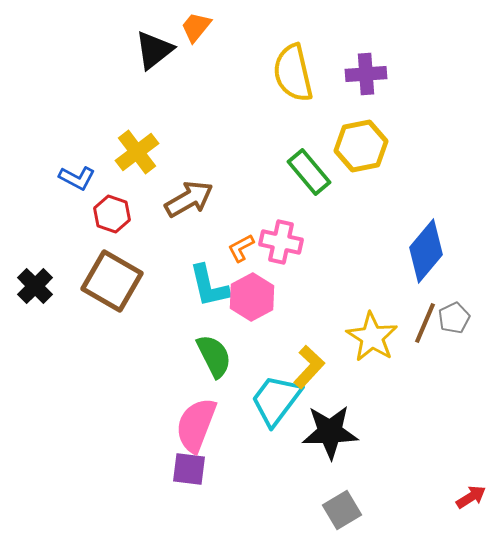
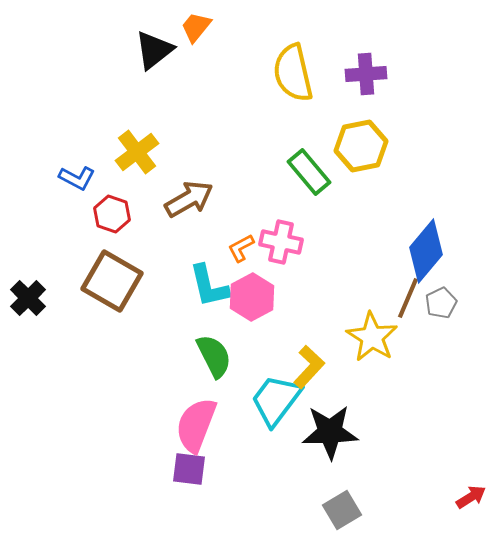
black cross: moved 7 px left, 12 px down
gray pentagon: moved 13 px left, 15 px up
brown line: moved 17 px left, 25 px up
